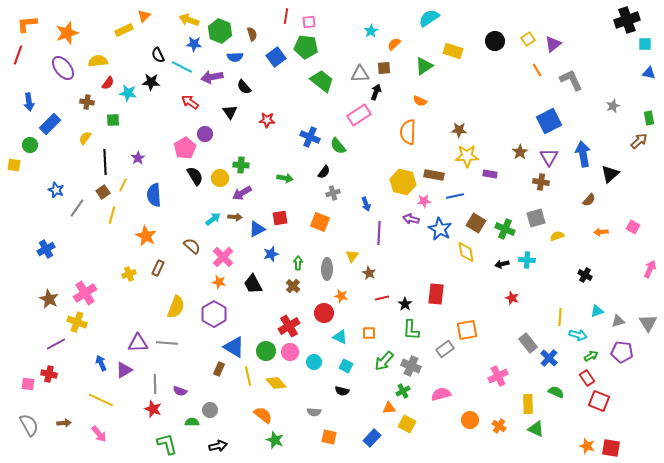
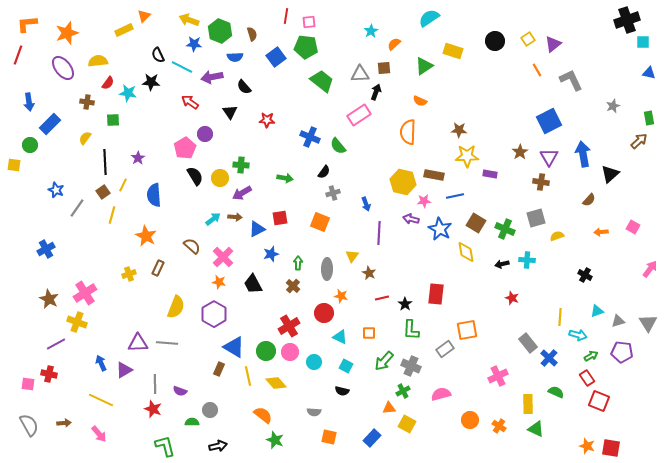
cyan square at (645, 44): moved 2 px left, 2 px up
pink arrow at (650, 269): rotated 12 degrees clockwise
green L-shape at (167, 444): moved 2 px left, 2 px down
